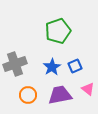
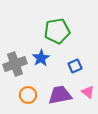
green pentagon: moved 1 px left; rotated 10 degrees clockwise
blue star: moved 11 px left, 9 px up
pink triangle: moved 3 px down
